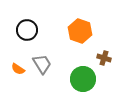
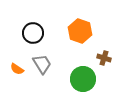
black circle: moved 6 px right, 3 px down
orange semicircle: moved 1 px left
